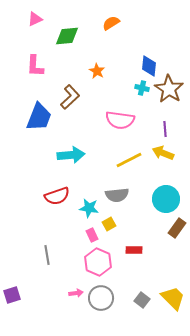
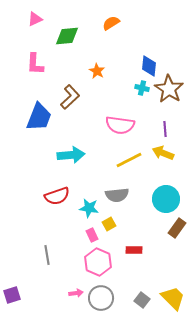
pink L-shape: moved 2 px up
pink semicircle: moved 5 px down
